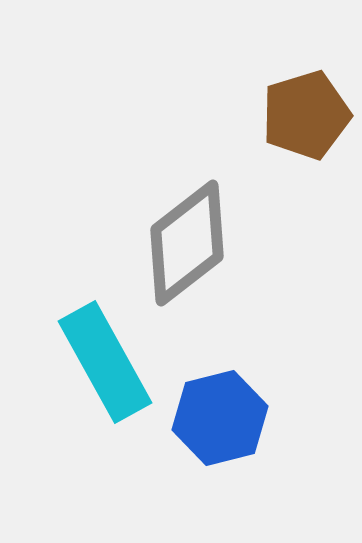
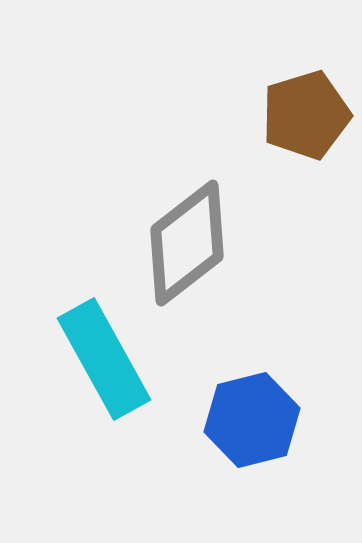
cyan rectangle: moved 1 px left, 3 px up
blue hexagon: moved 32 px right, 2 px down
